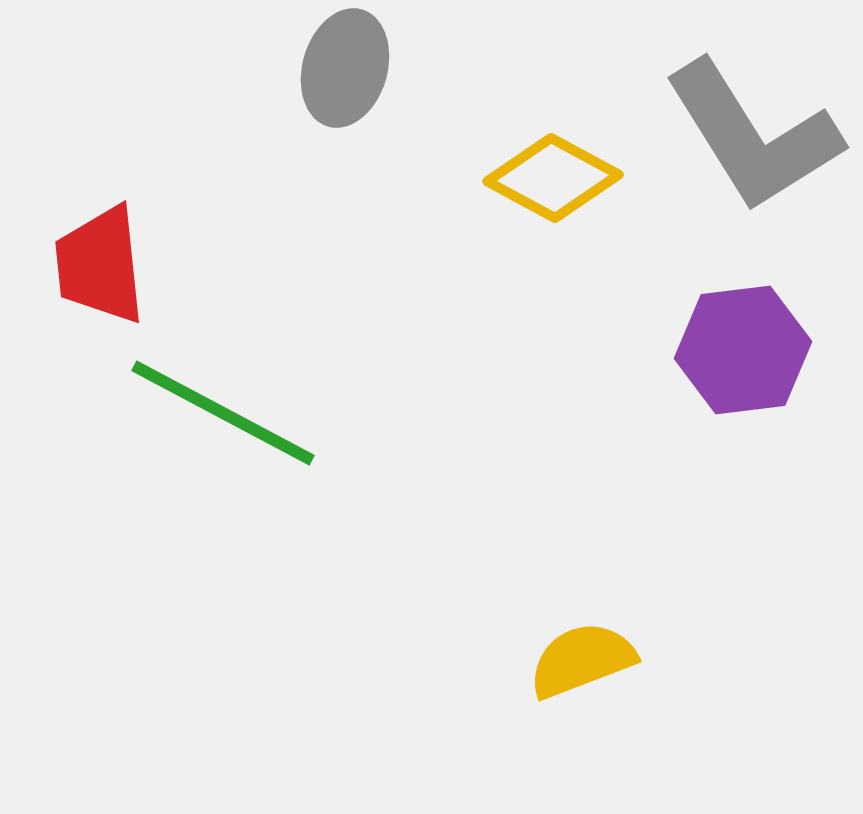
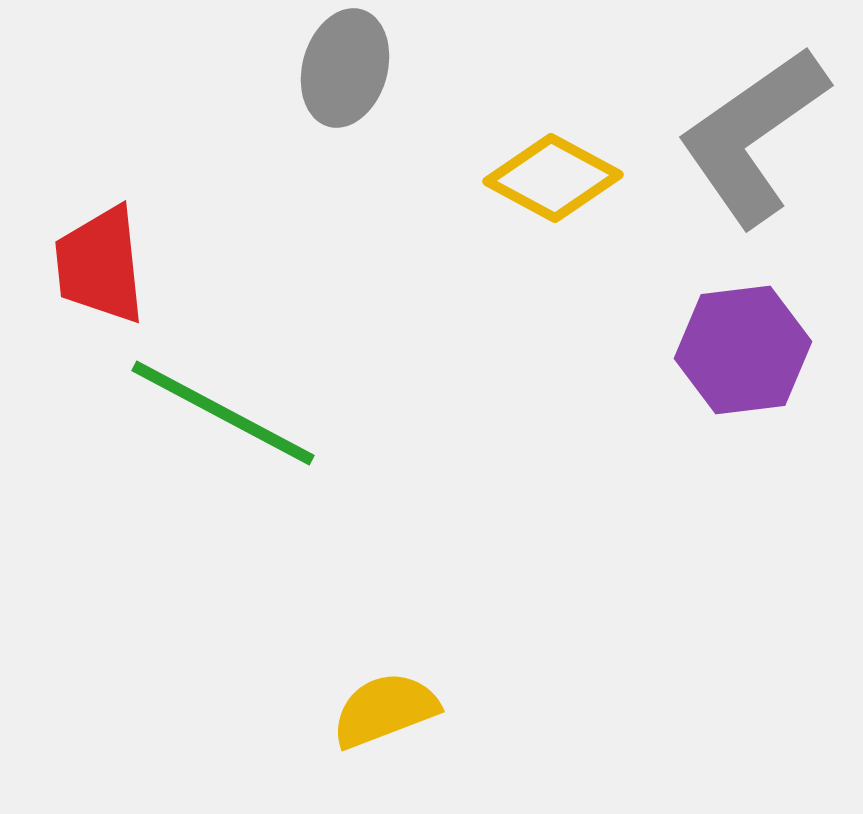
gray L-shape: rotated 87 degrees clockwise
yellow semicircle: moved 197 px left, 50 px down
